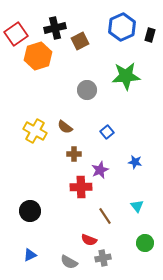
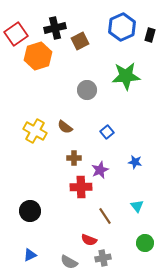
brown cross: moved 4 px down
